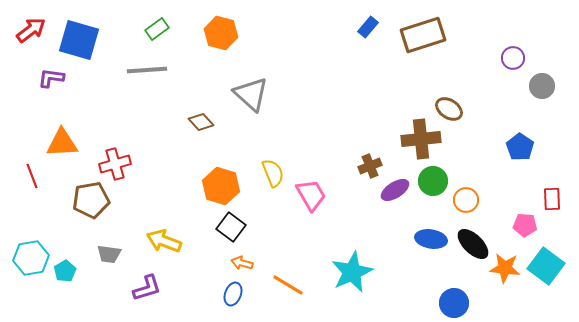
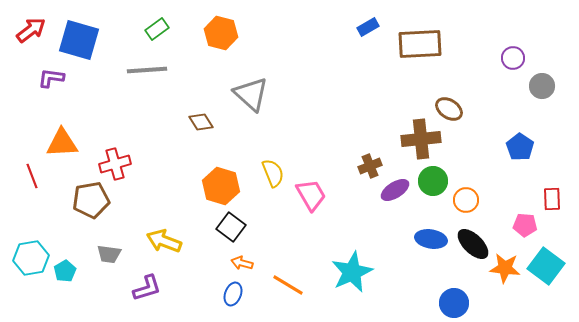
blue rectangle at (368, 27): rotated 20 degrees clockwise
brown rectangle at (423, 35): moved 3 px left, 9 px down; rotated 15 degrees clockwise
brown diamond at (201, 122): rotated 10 degrees clockwise
